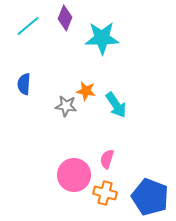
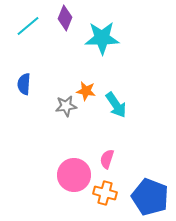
gray star: rotated 15 degrees counterclockwise
